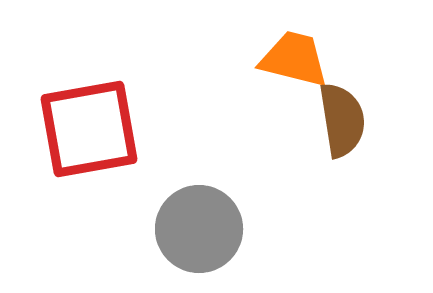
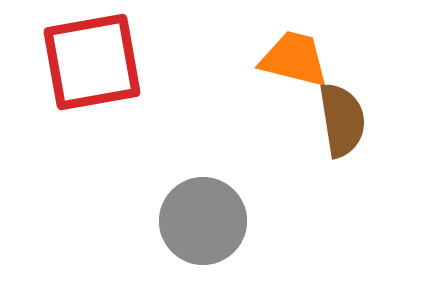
red square: moved 3 px right, 67 px up
gray circle: moved 4 px right, 8 px up
